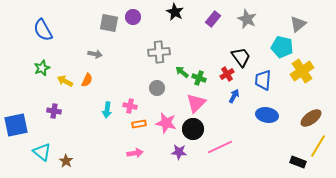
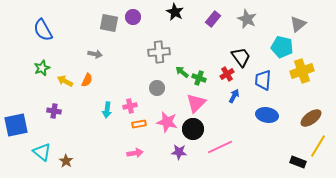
yellow cross: rotated 15 degrees clockwise
pink cross: rotated 24 degrees counterclockwise
pink star: moved 1 px right, 1 px up
